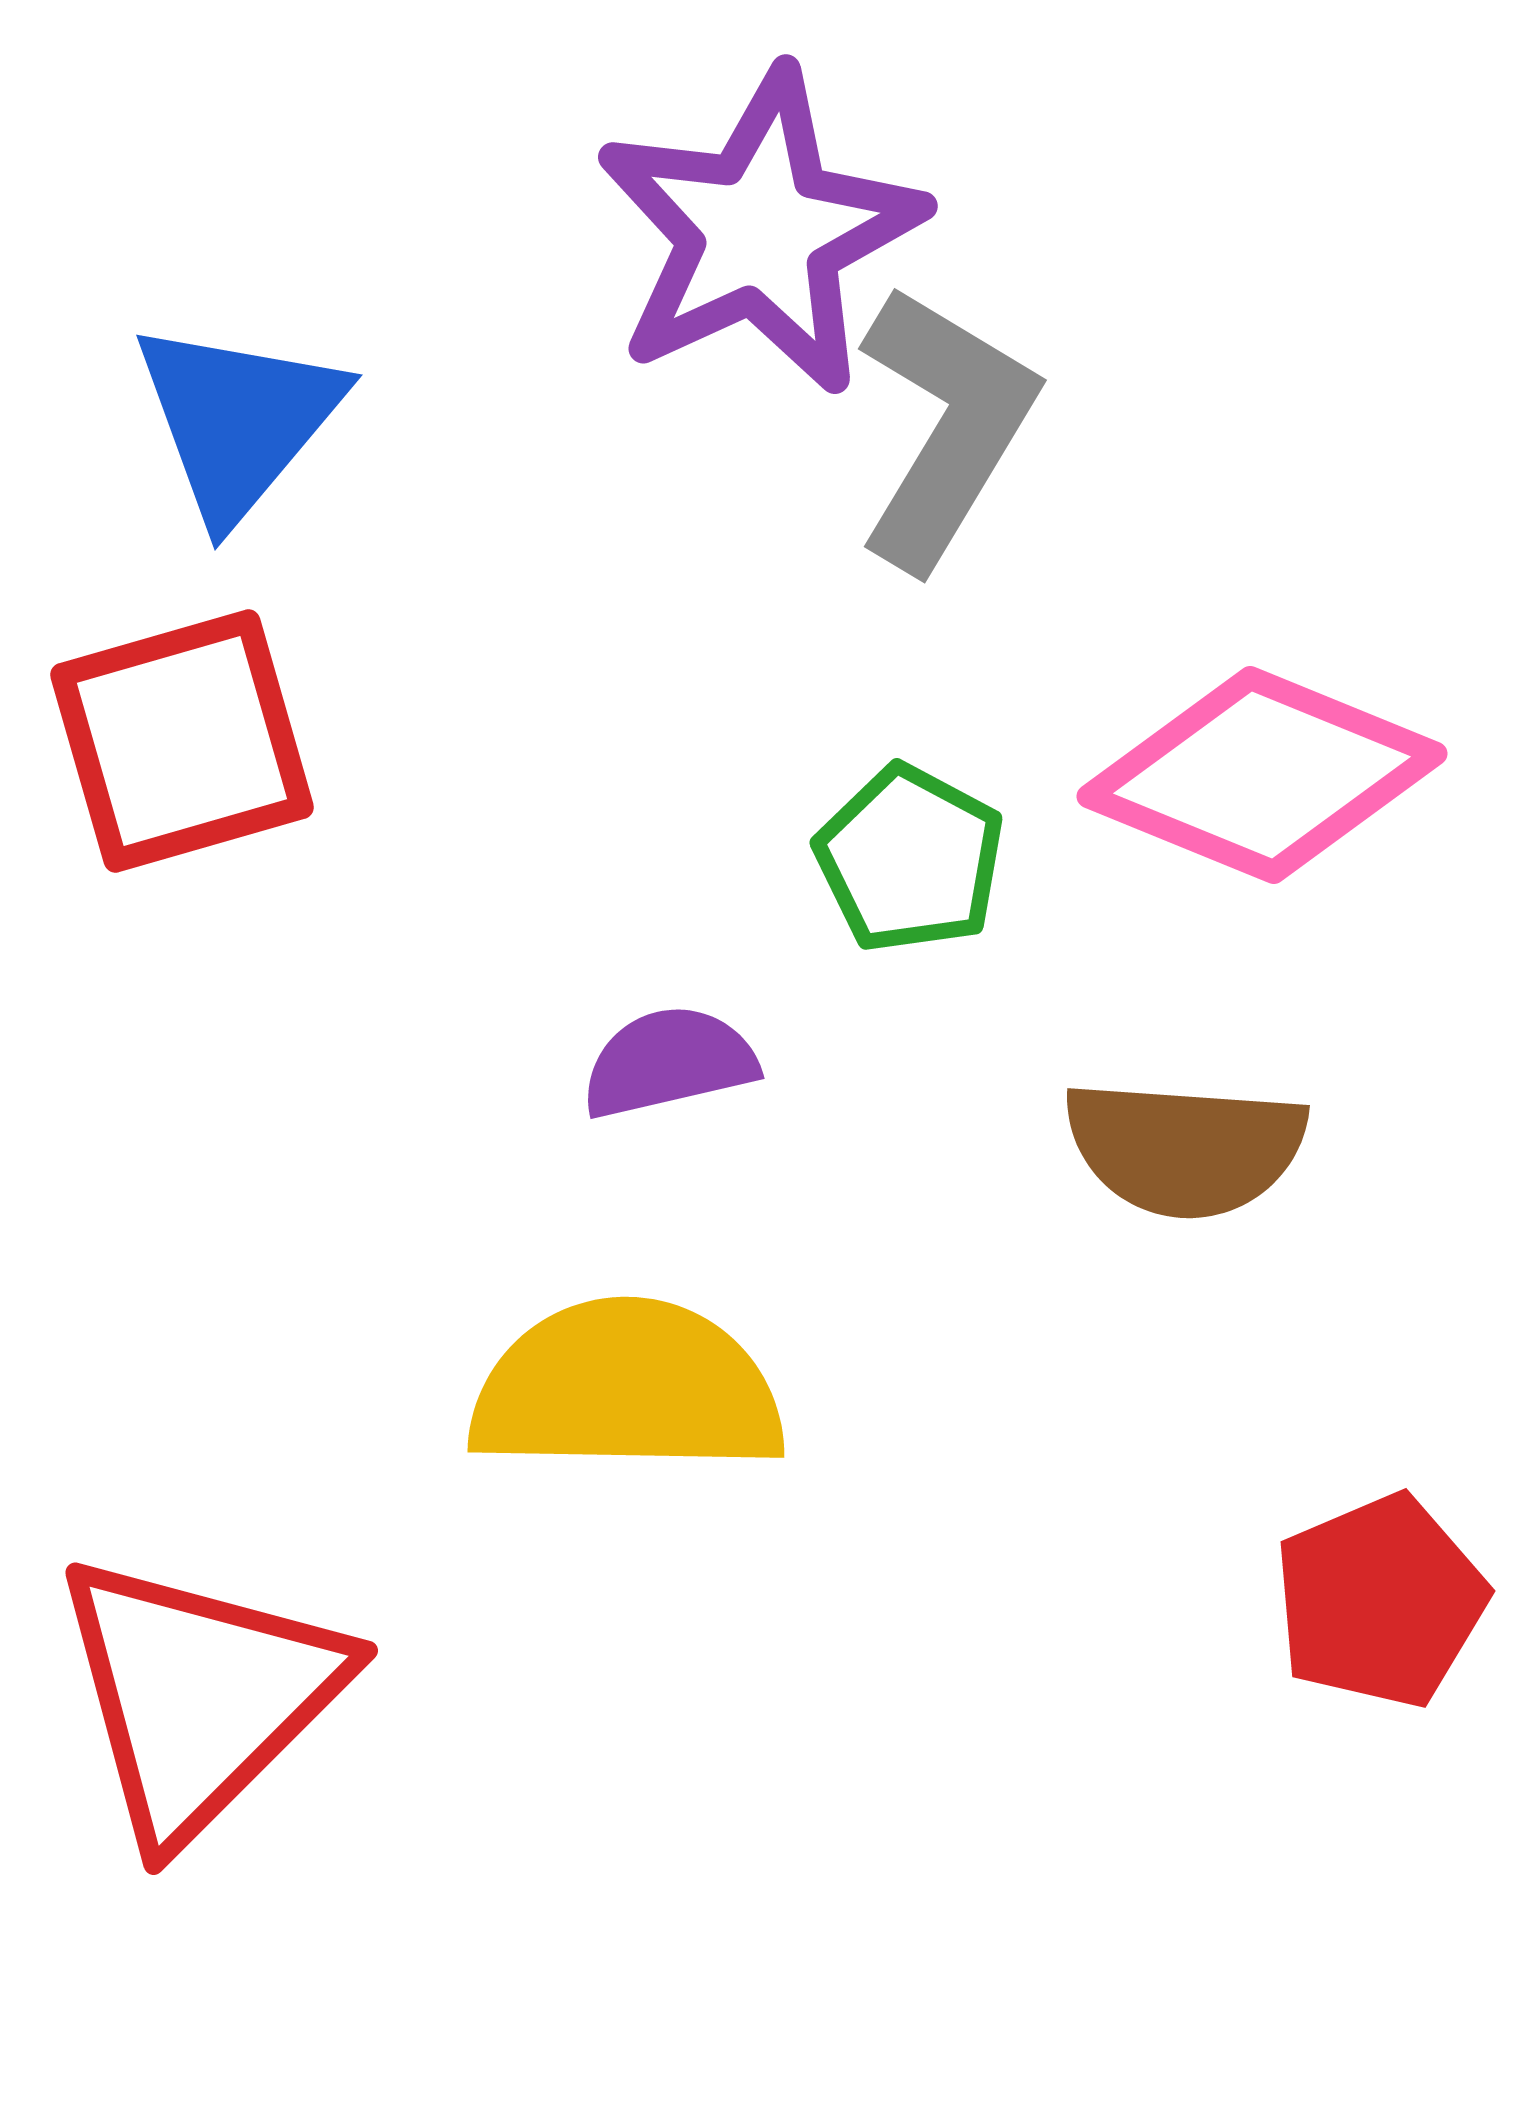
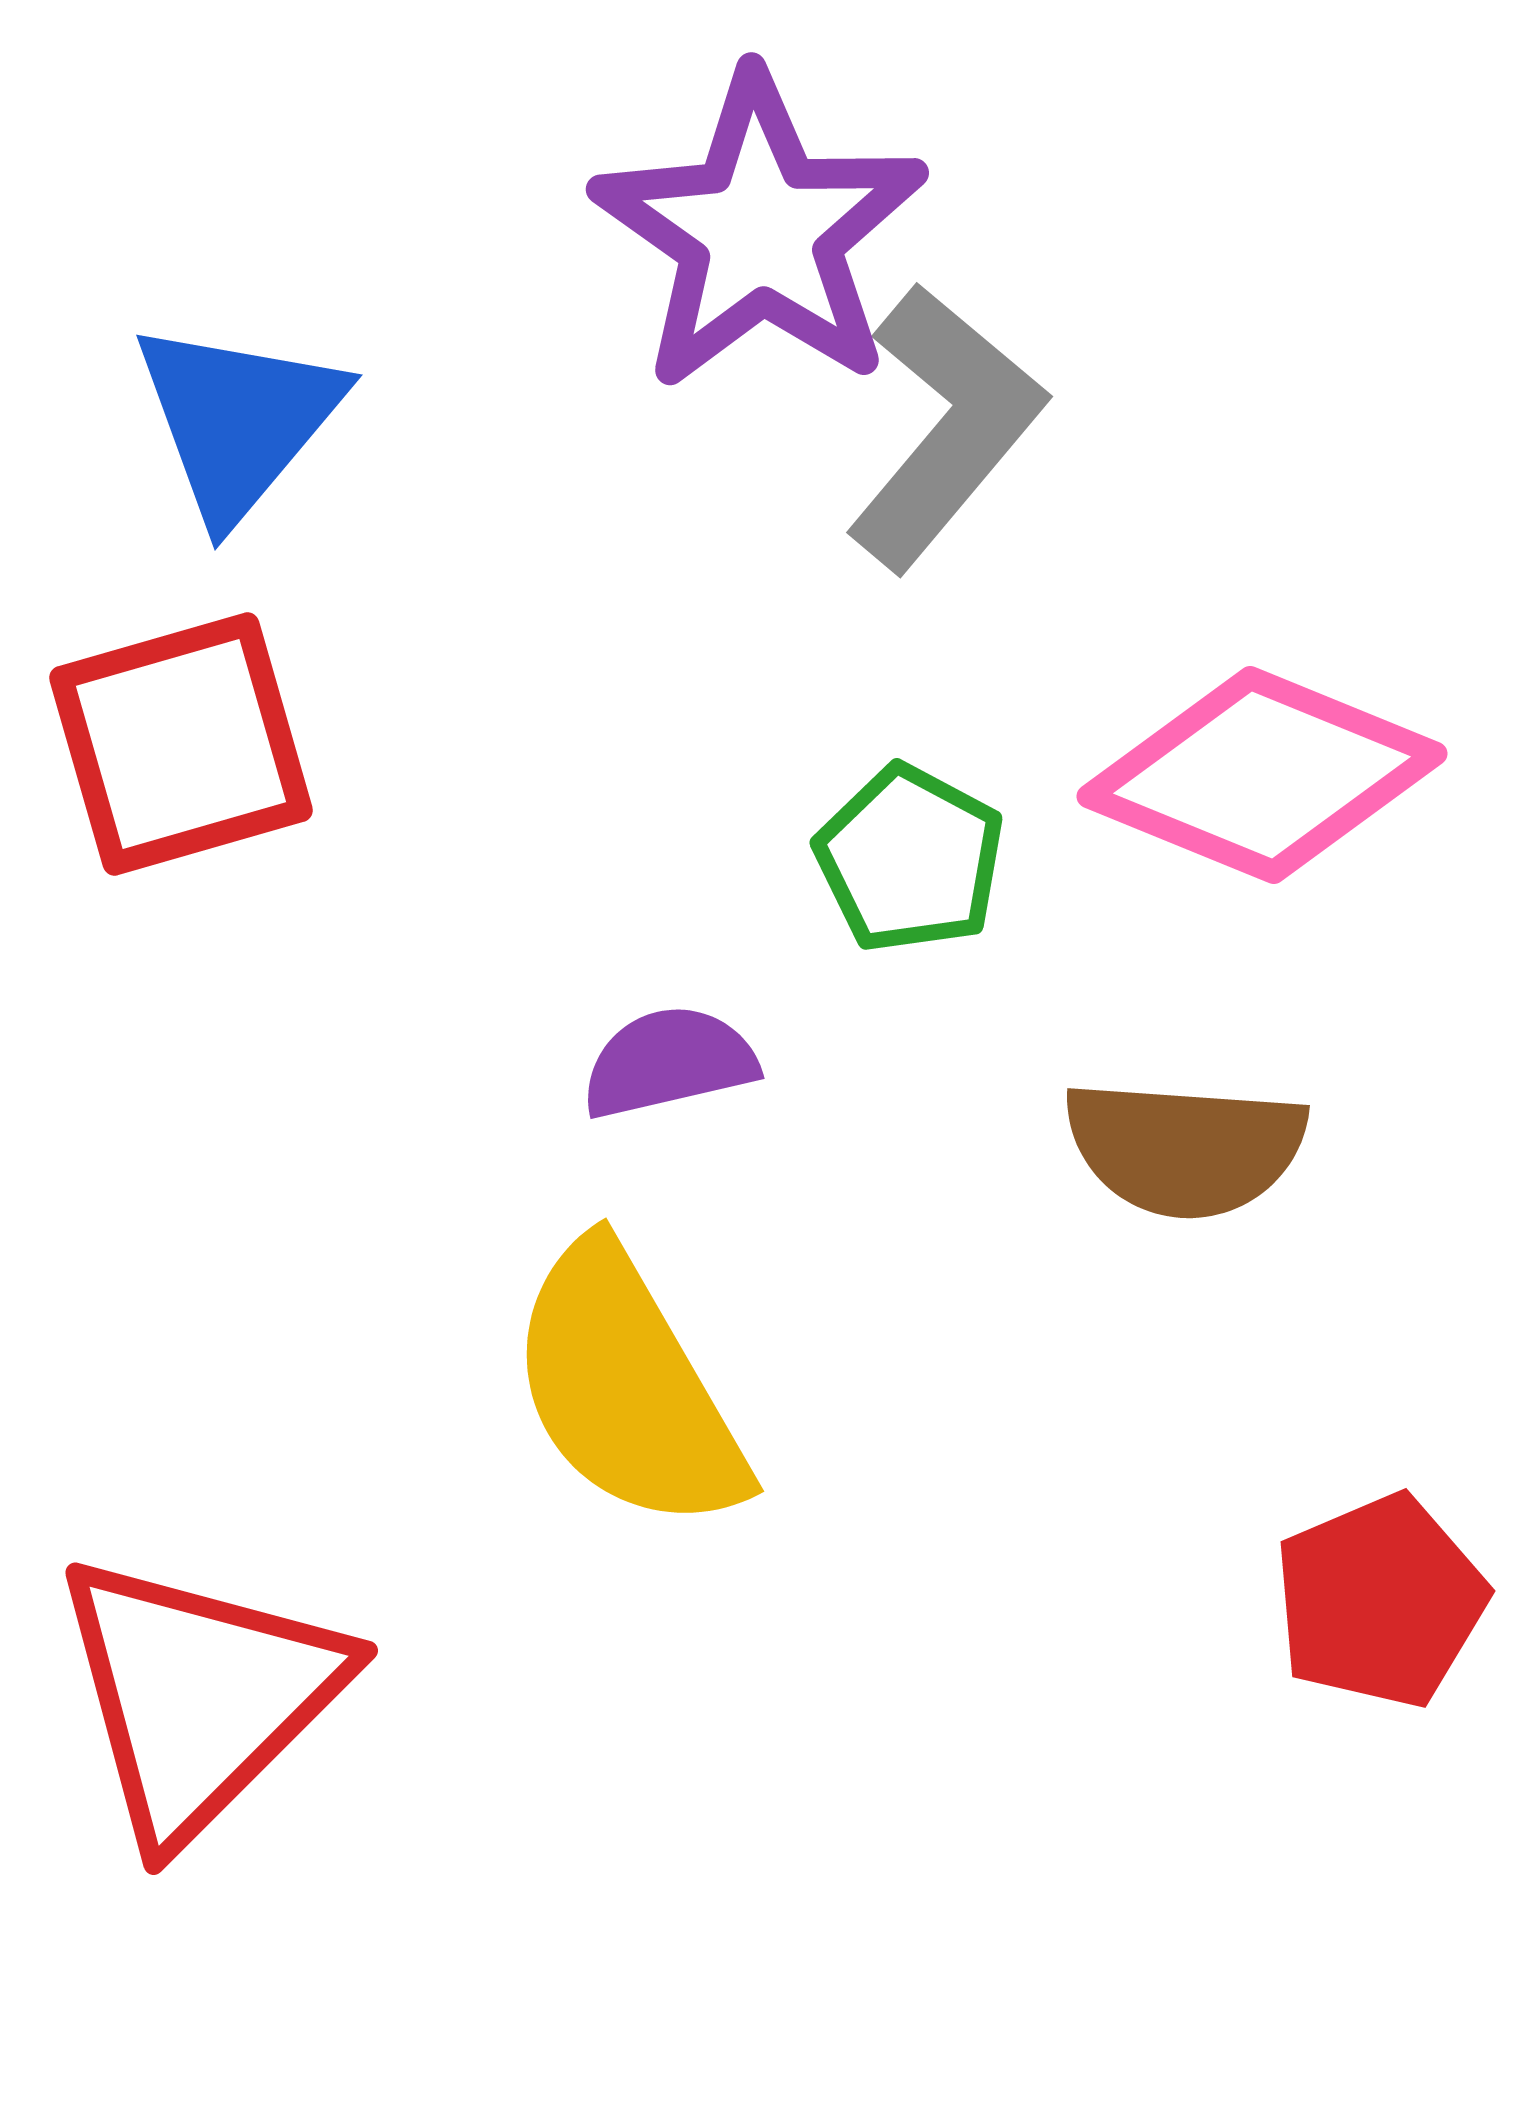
purple star: rotated 12 degrees counterclockwise
gray L-shape: rotated 9 degrees clockwise
red square: moved 1 px left, 3 px down
yellow semicircle: rotated 121 degrees counterclockwise
